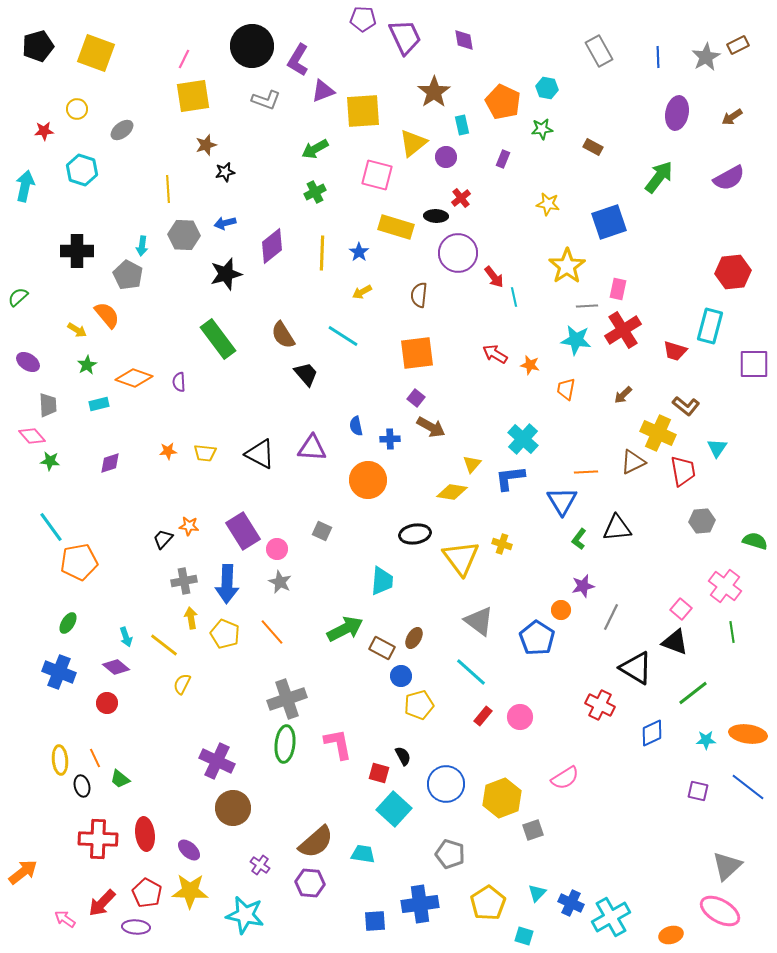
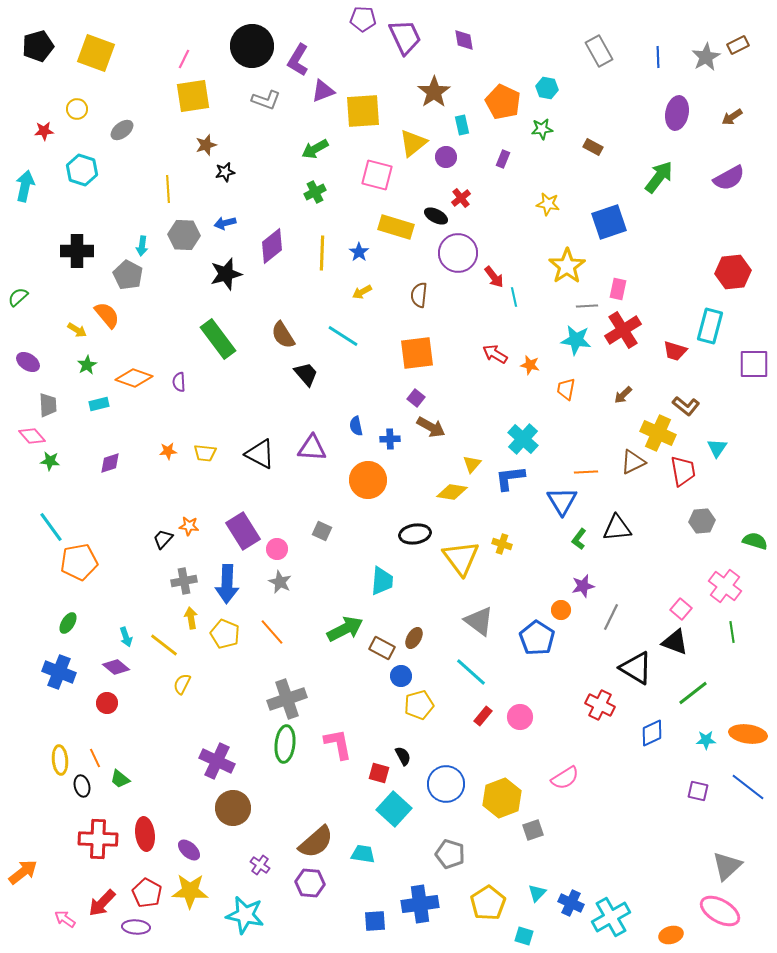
black ellipse at (436, 216): rotated 25 degrees clockwise
